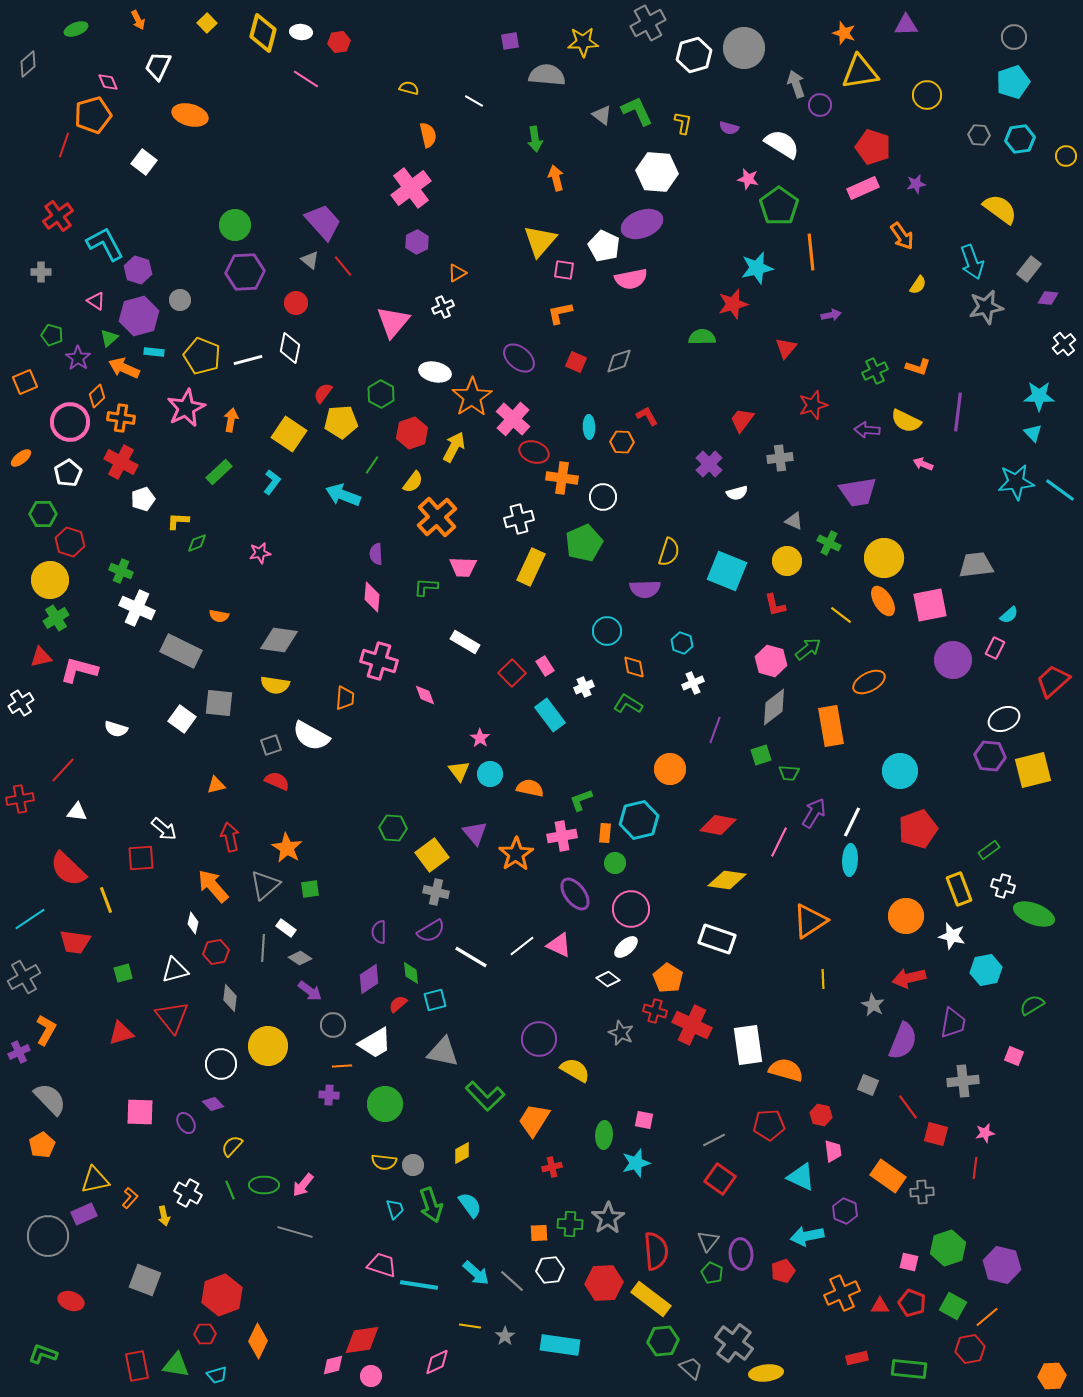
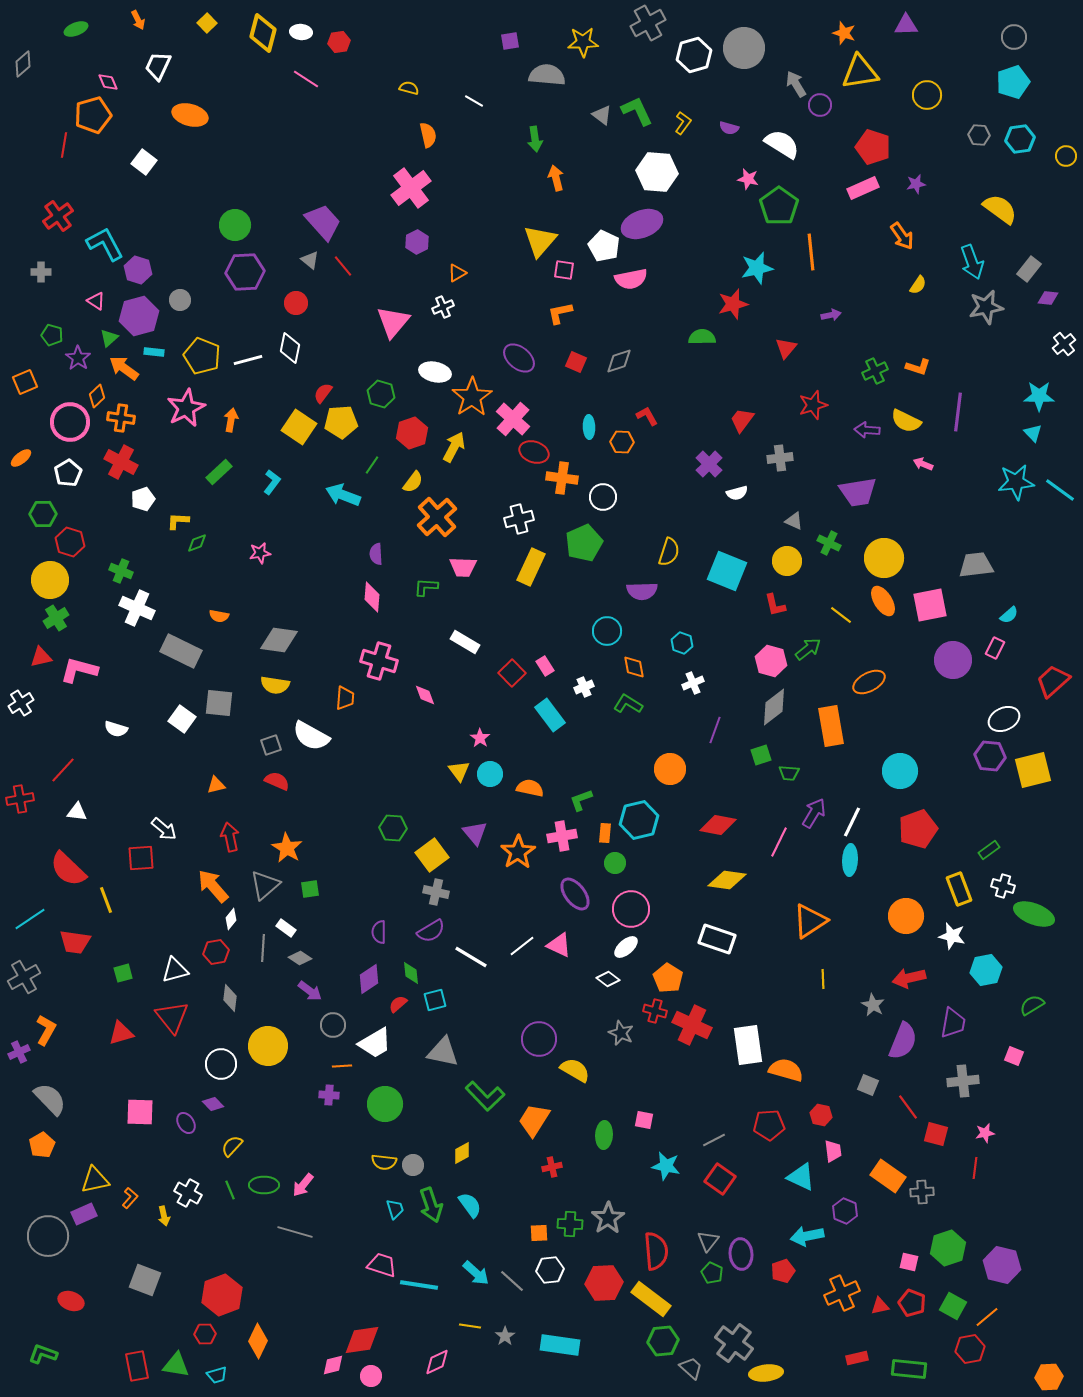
gray diamond at (28, 64): moved 5 px left
gray arrow at (796, 84): rotated 12 degrees counterclockwise
yellow L-shape at (683, 123): rotated 25 degrees clockwise
red line at (64, 145): rotated 10 degrees counterclockwise
orange arrow at (124, 368): rotated 12 degrees clockwise
green hexagon at (381, 394): rotated 12 degrees counterclockwise
yellow square at (289, 434): moved 10 px right, 7 px up
purple semicircle at (645, 589): moved 3 px left, 2 px down
orange star at (516, 854): moved 2 px right, 2 px up
white diamond at (193, 923): moved 38 px right, 4 px up; rotated 25 degrees clockwise
cyan star at (636, 1163): moved 30 px right, 3 px down; rotated 28 degrees clockwise
red triangle at (880, 1306): rotated 12 degrees counterclockwise
orange hexagon at (1052, 1376): moved 3 px left, 1 px down
